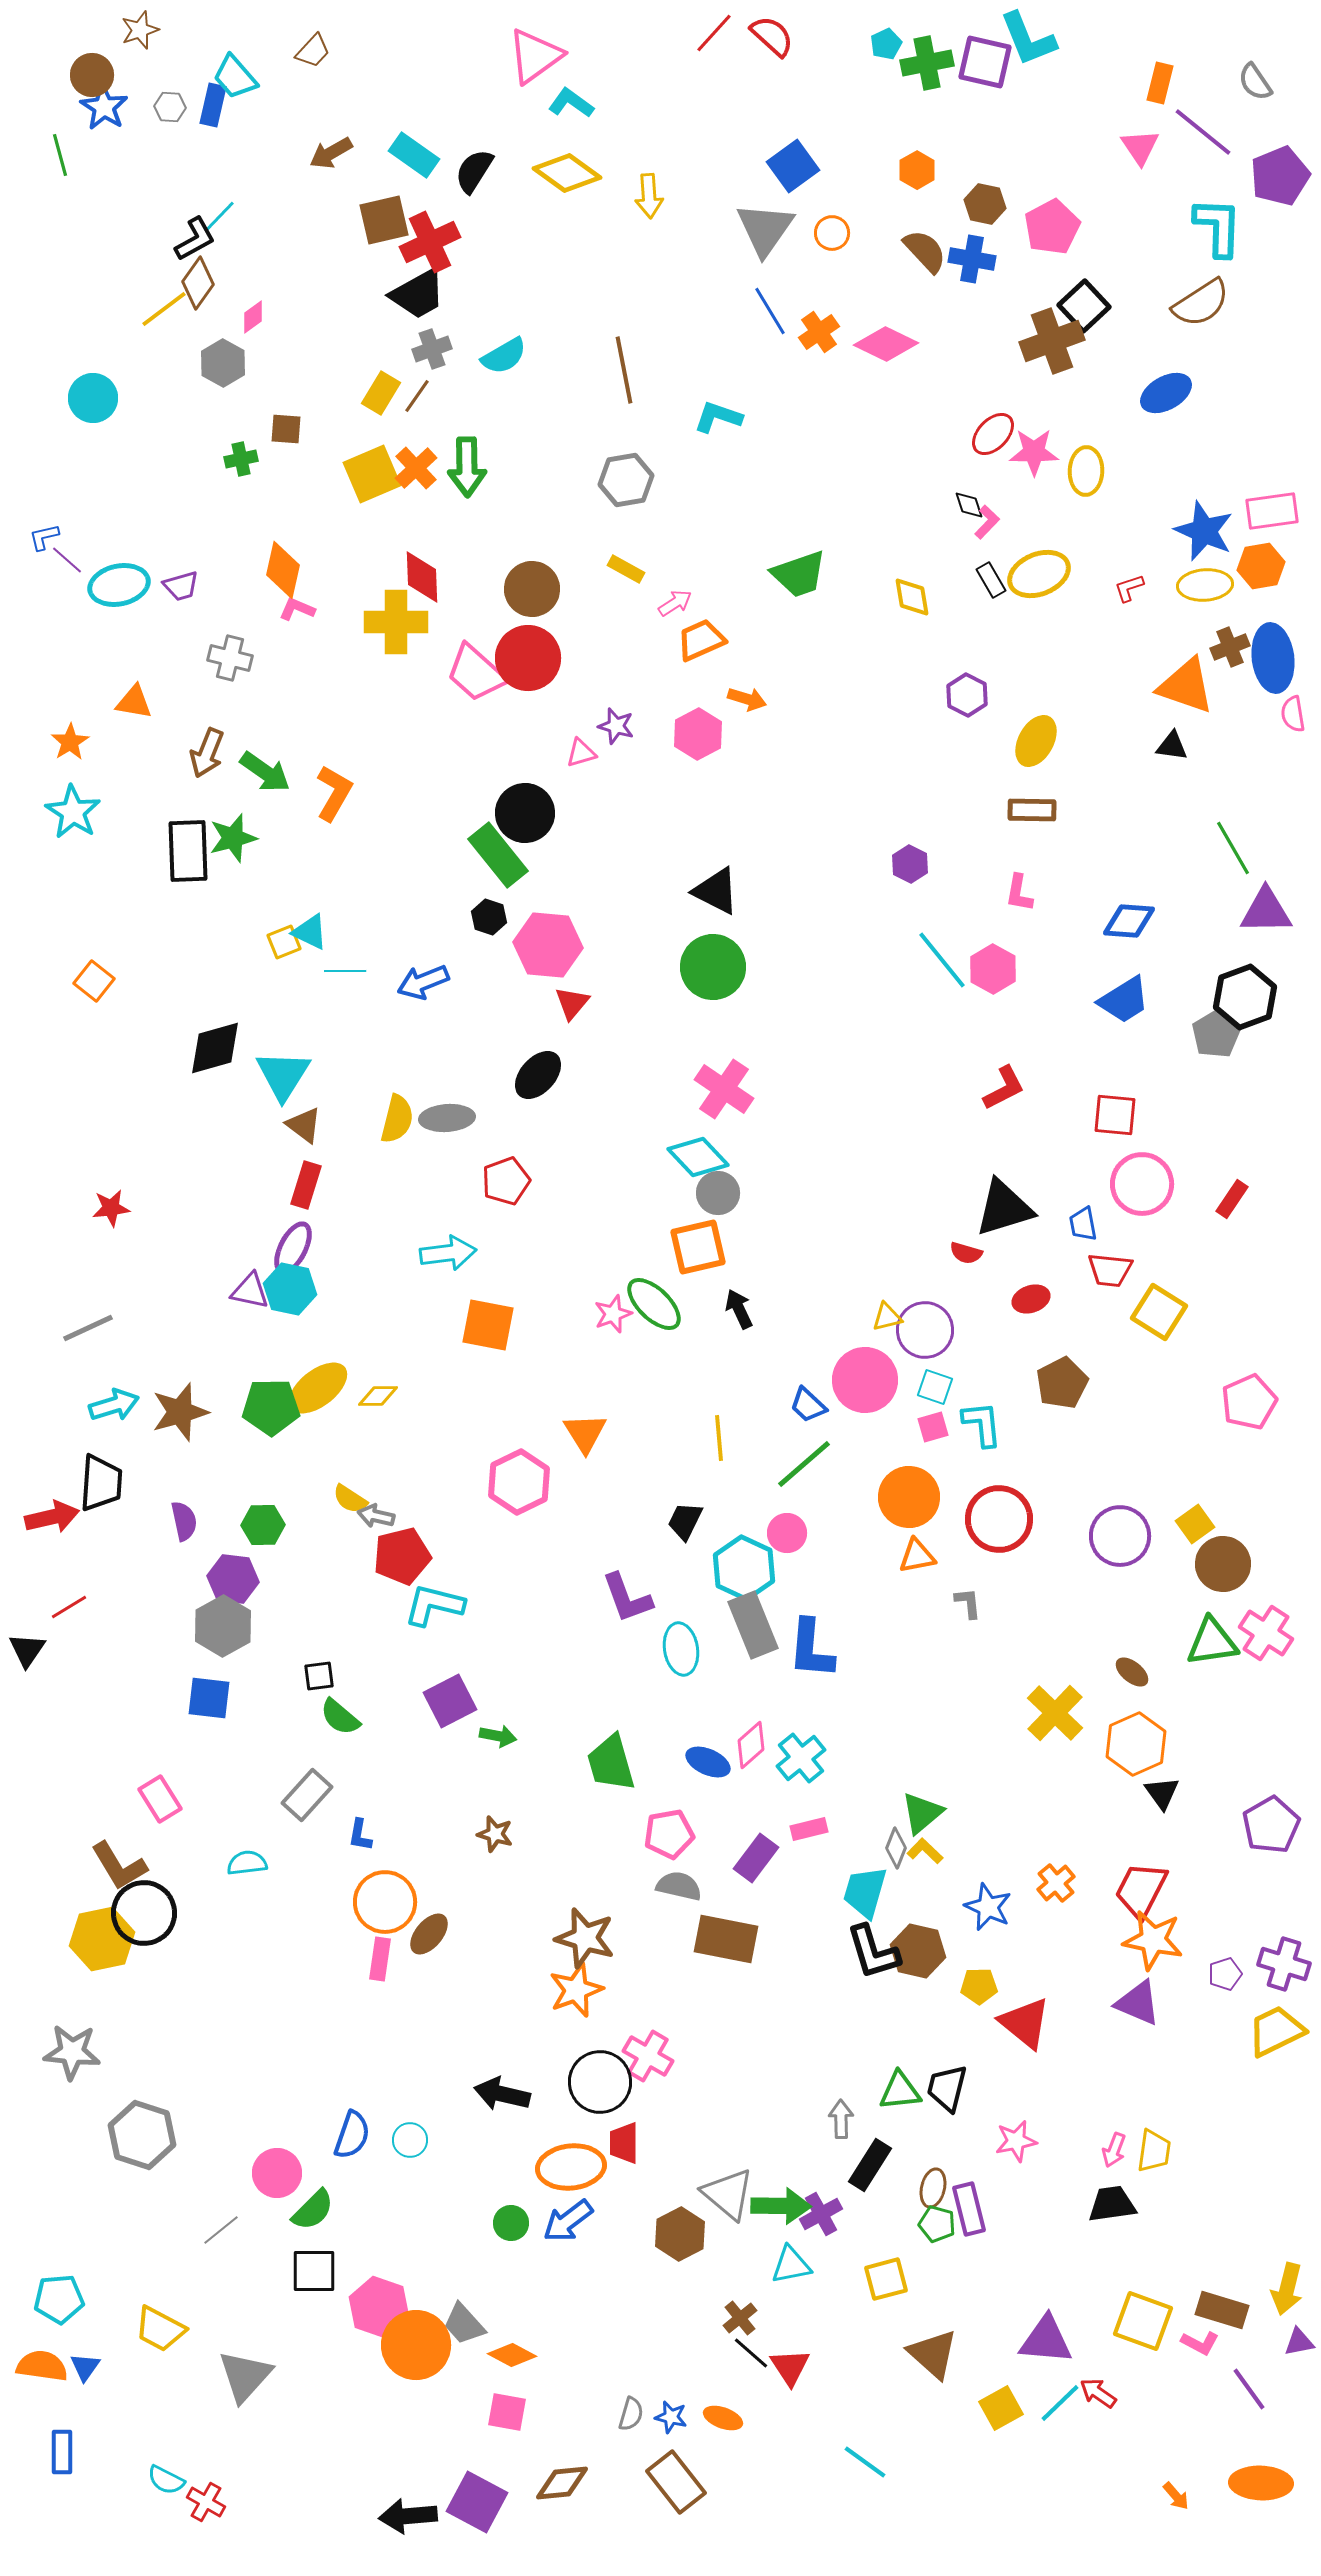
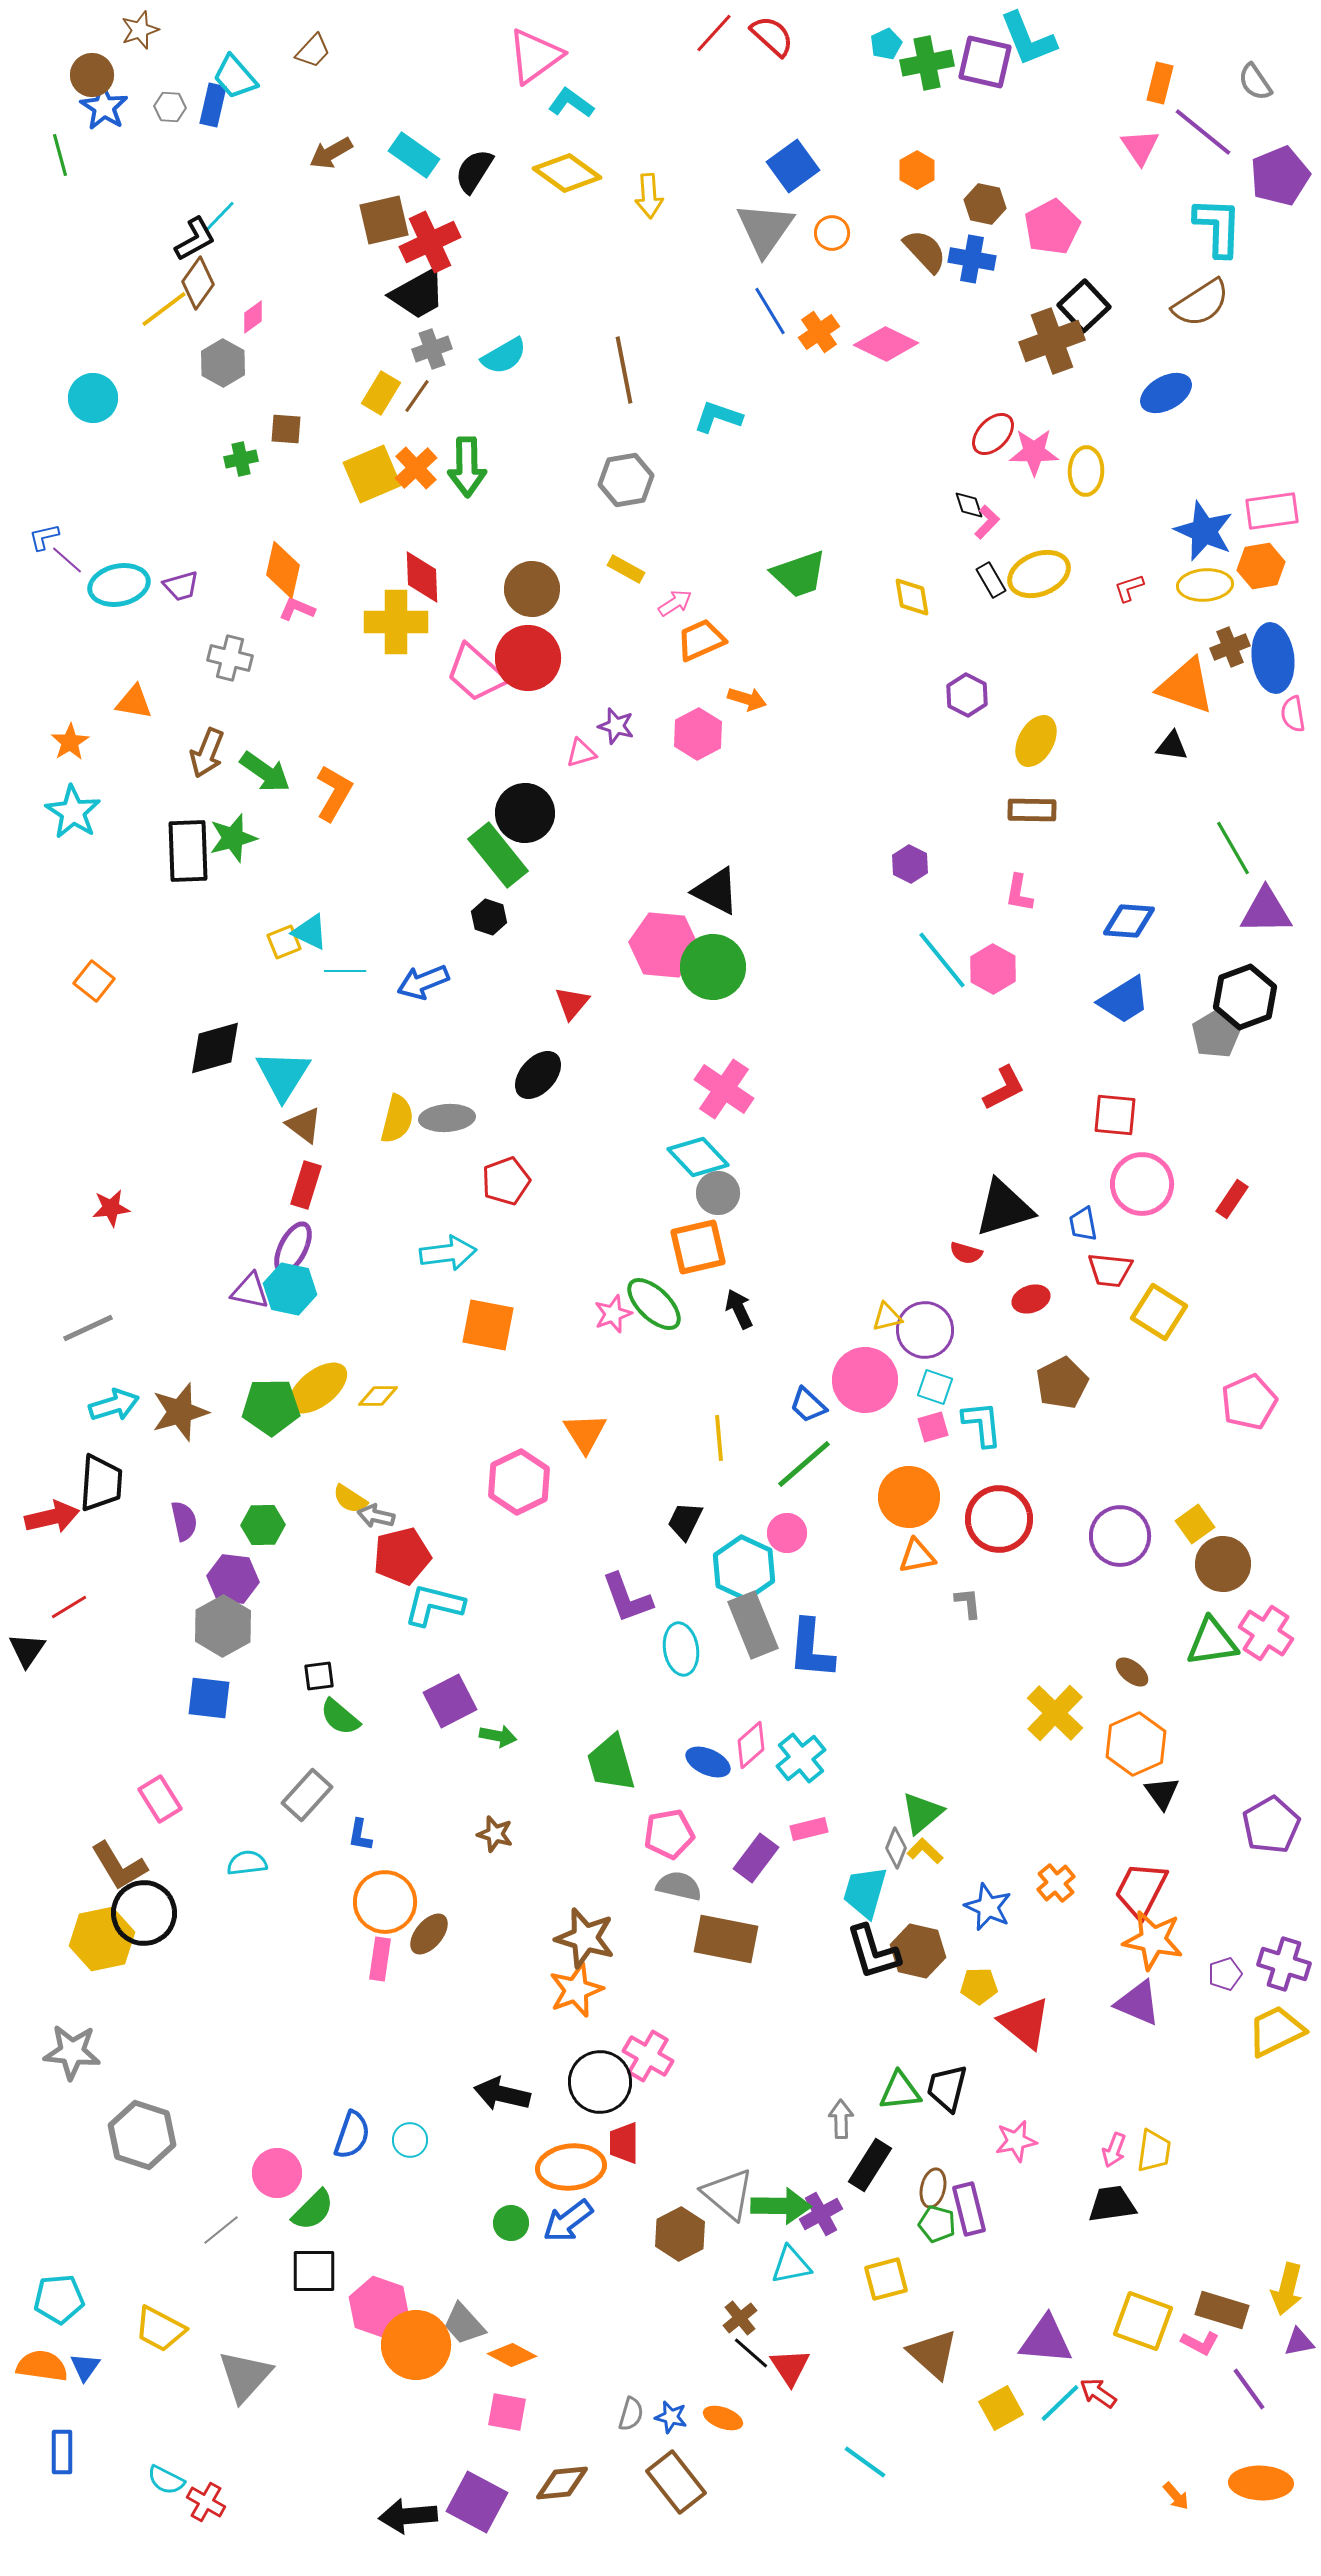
pink hexagon at (548, 945): moved 116 px right
